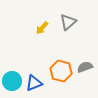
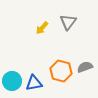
gray triangle: rotated 12 degrees counterclockwise
blue triangle: rotated 12 degrees clockwise
